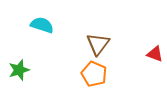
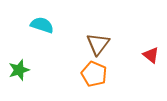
red triangle: moved 4 px left, 1 px down; rotated 18 degrees clockwise
